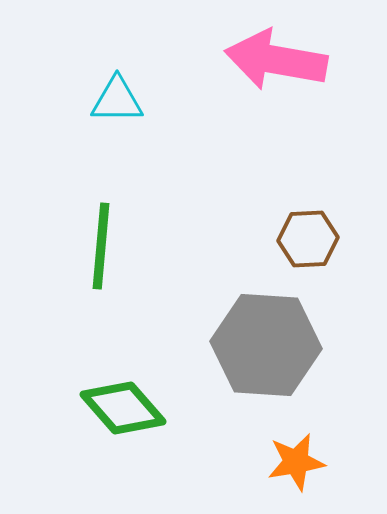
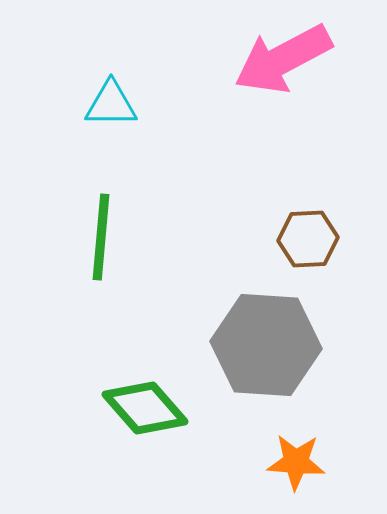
pink arrow: moved 7 px right, 1 px up; rotated 38 degrees counterclockwise
cyan triangle: moved 6 px left, 4 px down
green line: moved 9 px up
green diamond: moved 22 px right
orange star: rotated 14 degrees clockwise
